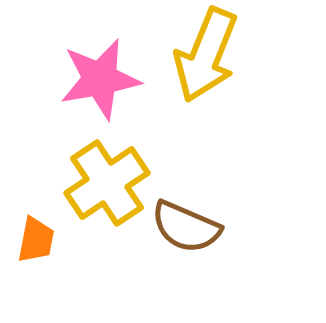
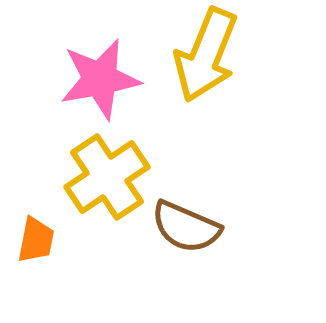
yellow cross: moved 6 px up
